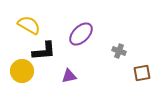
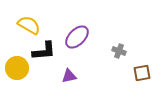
purple ellipse: moved 4 px left, 3 px down
yellow circle: moved 5 px left, 3 px up
